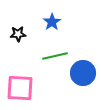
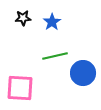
black star: moved 5 px right, 16 px up
